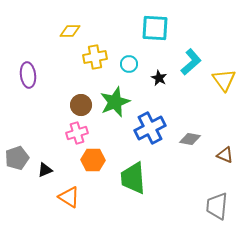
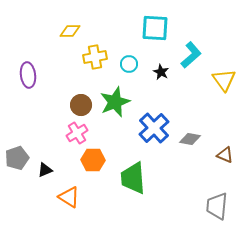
cyan L-shape: moved 7 px up
black star: moved 2 px right, 6 px up
blue cross: moved 4 px right; rotated 16 degrees counterclockwise
pink cross: rotated 15 degrees counterclockwise
